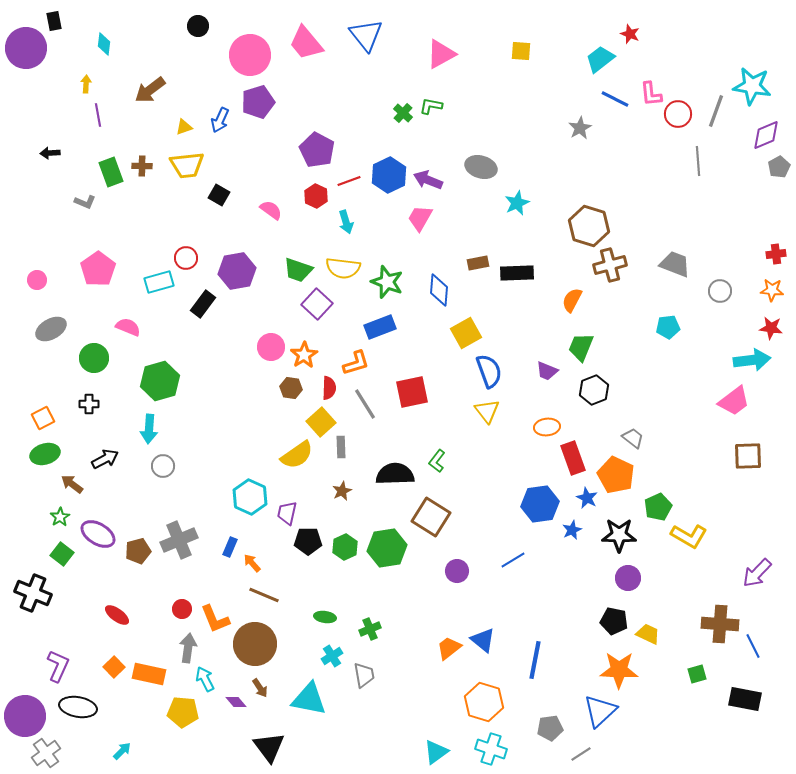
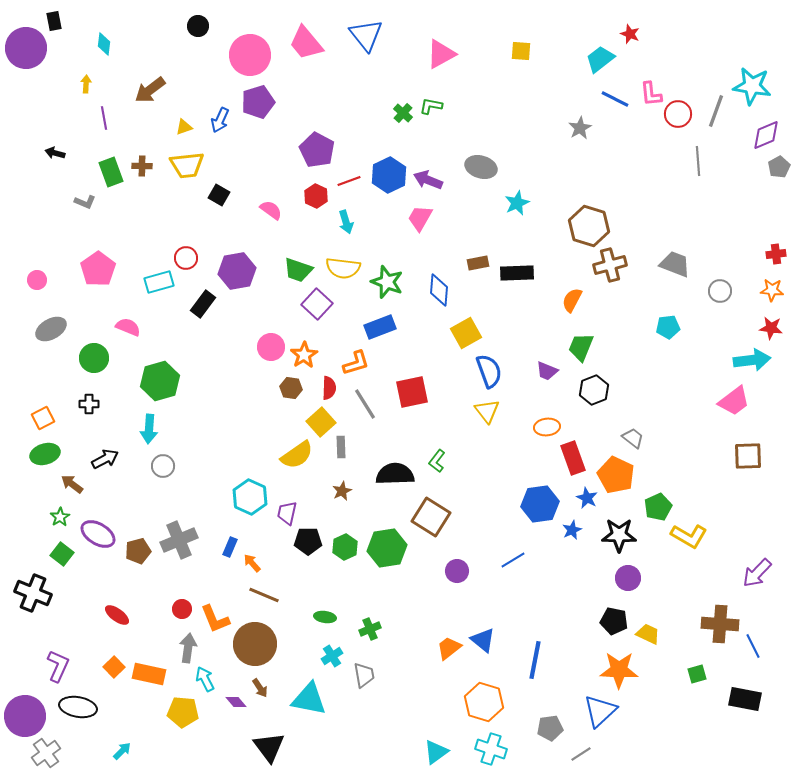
purple line at (98, 115): moved 6 px right, 3 px down
black arrow at (50, 153): moved 5 px right; rotated 18 degrees clockwise
